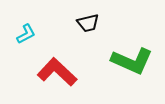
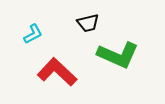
cyan L-shape: moved 7 px right
green L-shape: moved 14 px left, 6 px up
